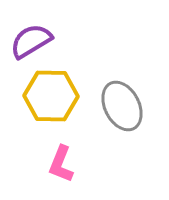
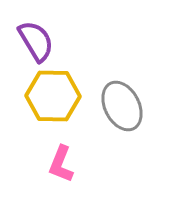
purple semicircle: moved 5 px right; rotated 90 degrees clockwise
yellow hexagon: moved 2 px right
